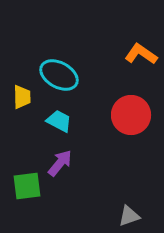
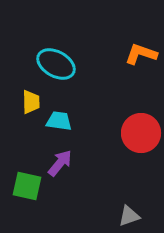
orange L-shape: rotated 16 degrees counterclockwise
cyan ellipse: moved 3 px left, 11 px up
yellow trapezoid: moved 9 px right, 5 px down
red circle: moved 10 px right, 18 px down
cyan trapezoid: rotated 20 degrees counterclockwise
green square: rotated 20 degrees clockwise
